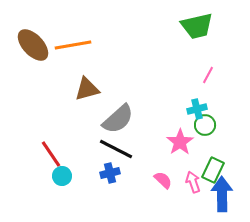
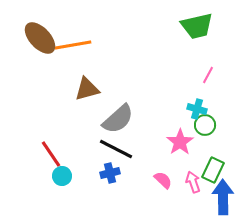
brown ellipse: moved 7 px right, 7 px up
cyan cross: rotated 30 degrees clockwise
blue arrow: moved 1 px right, 3 px down
